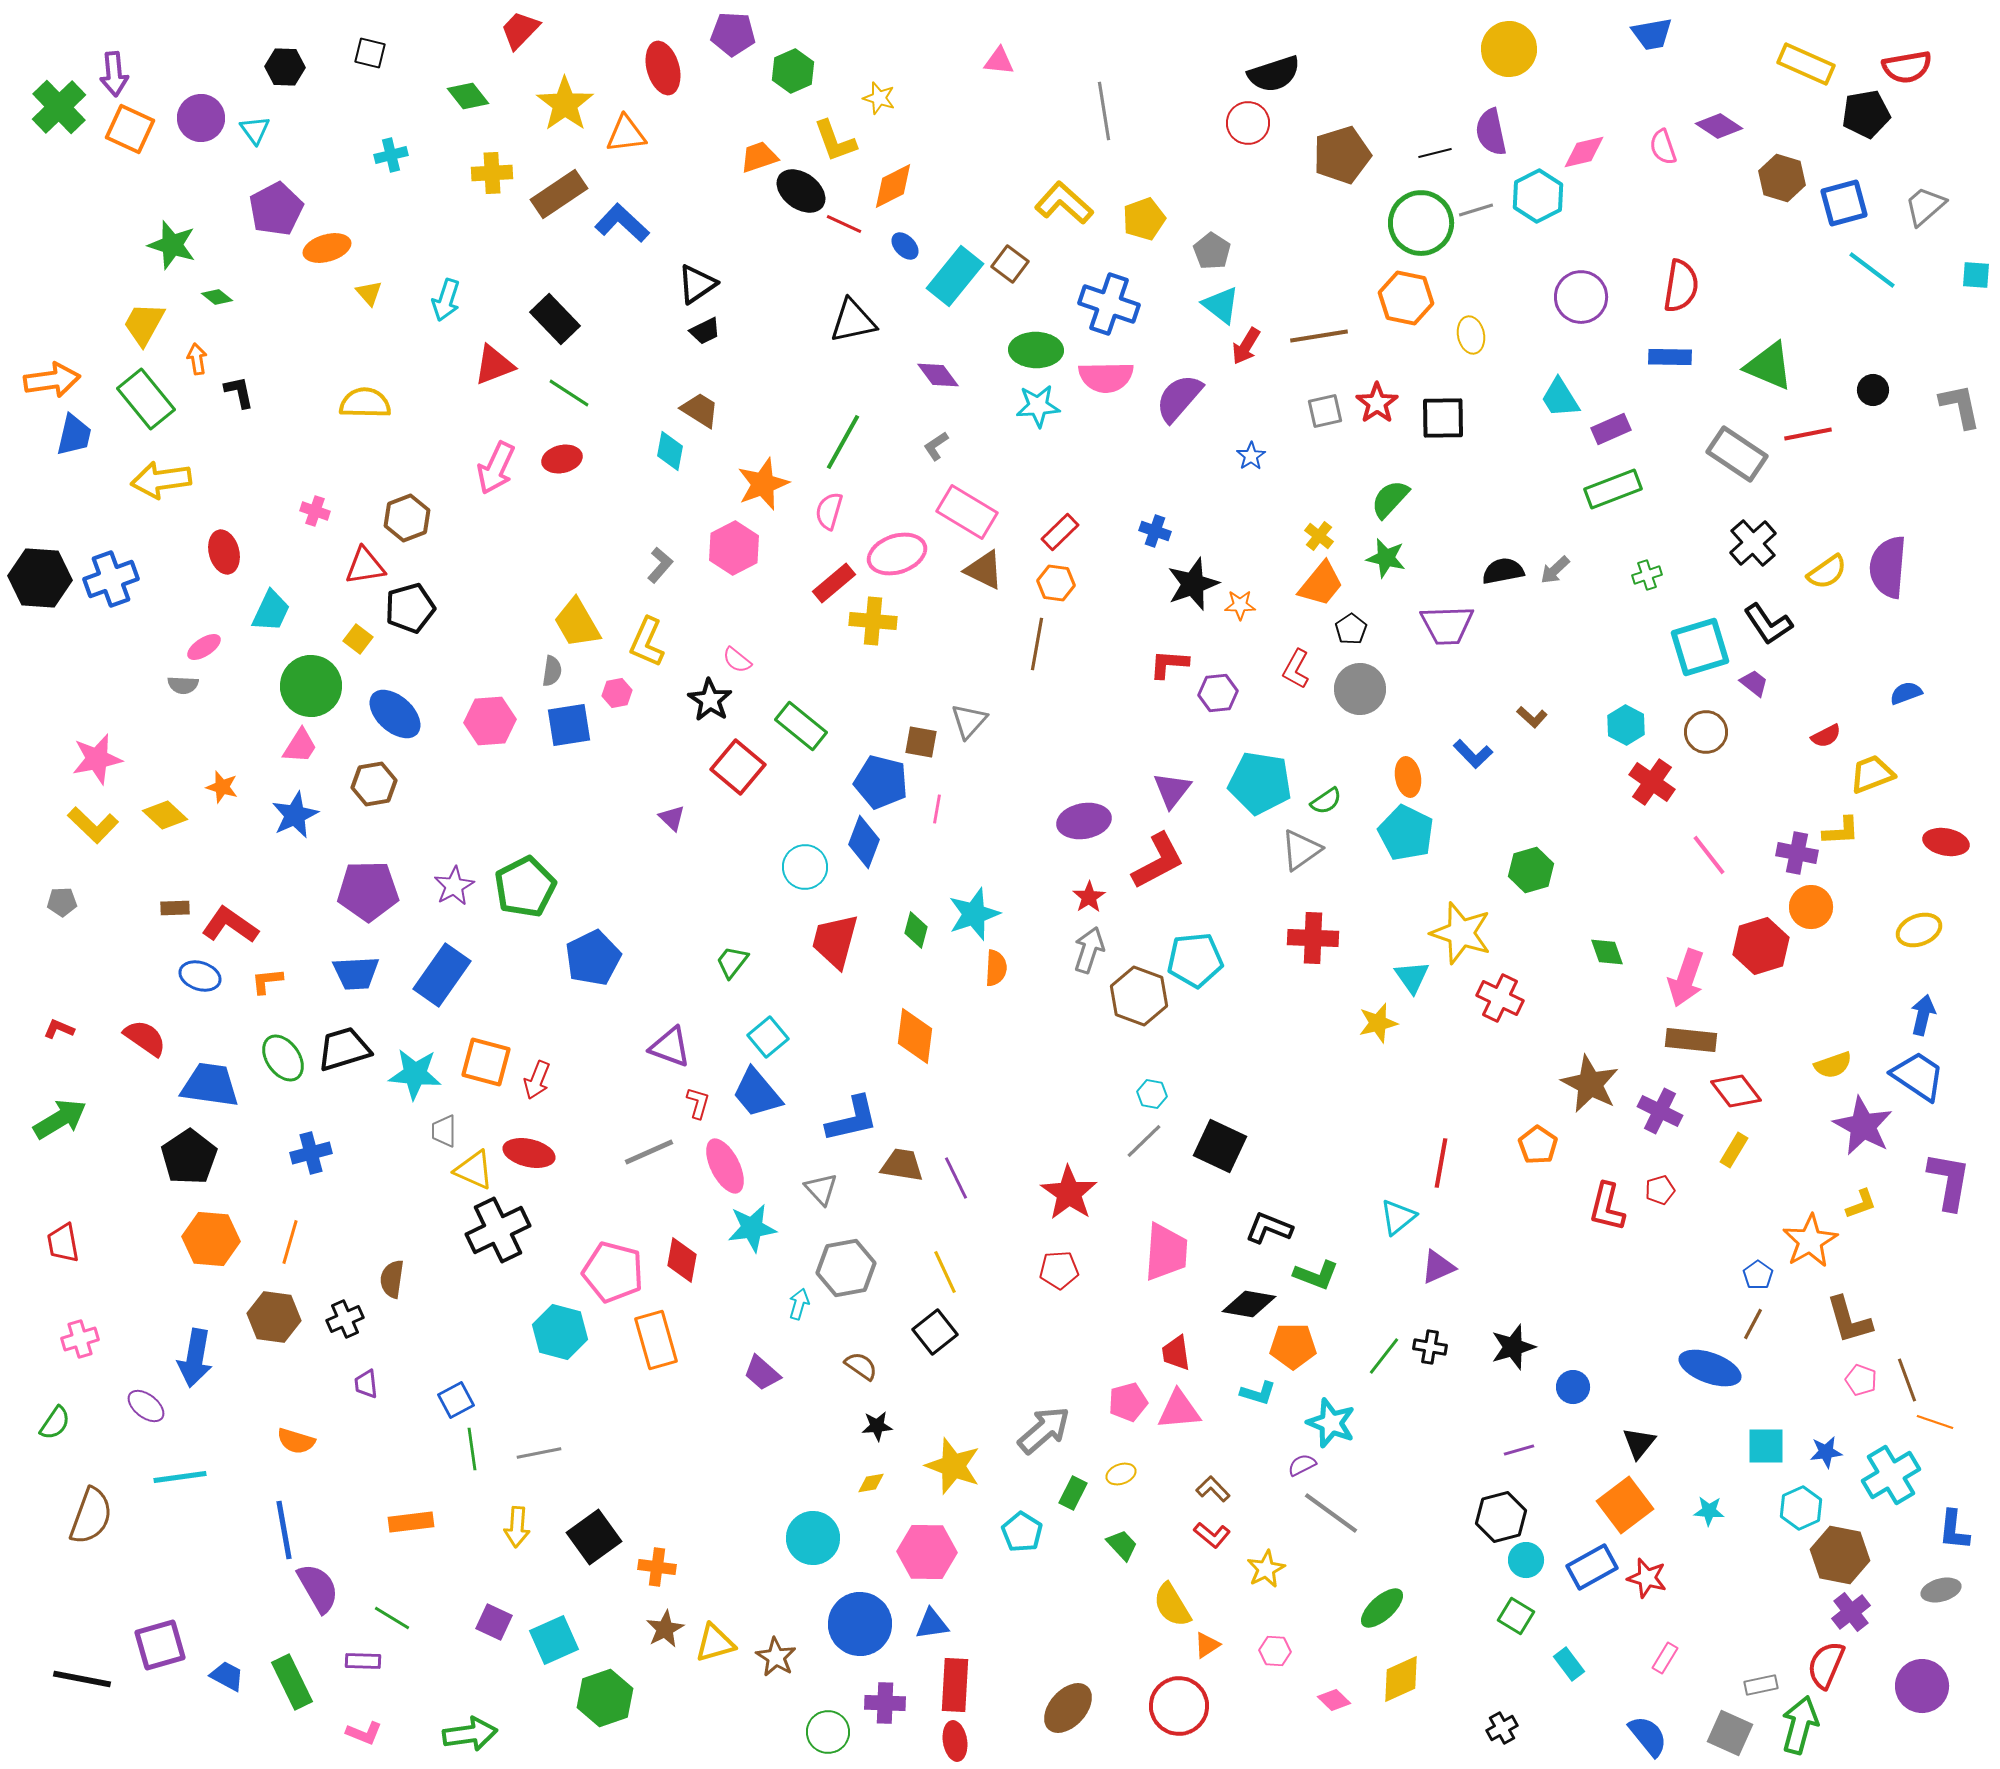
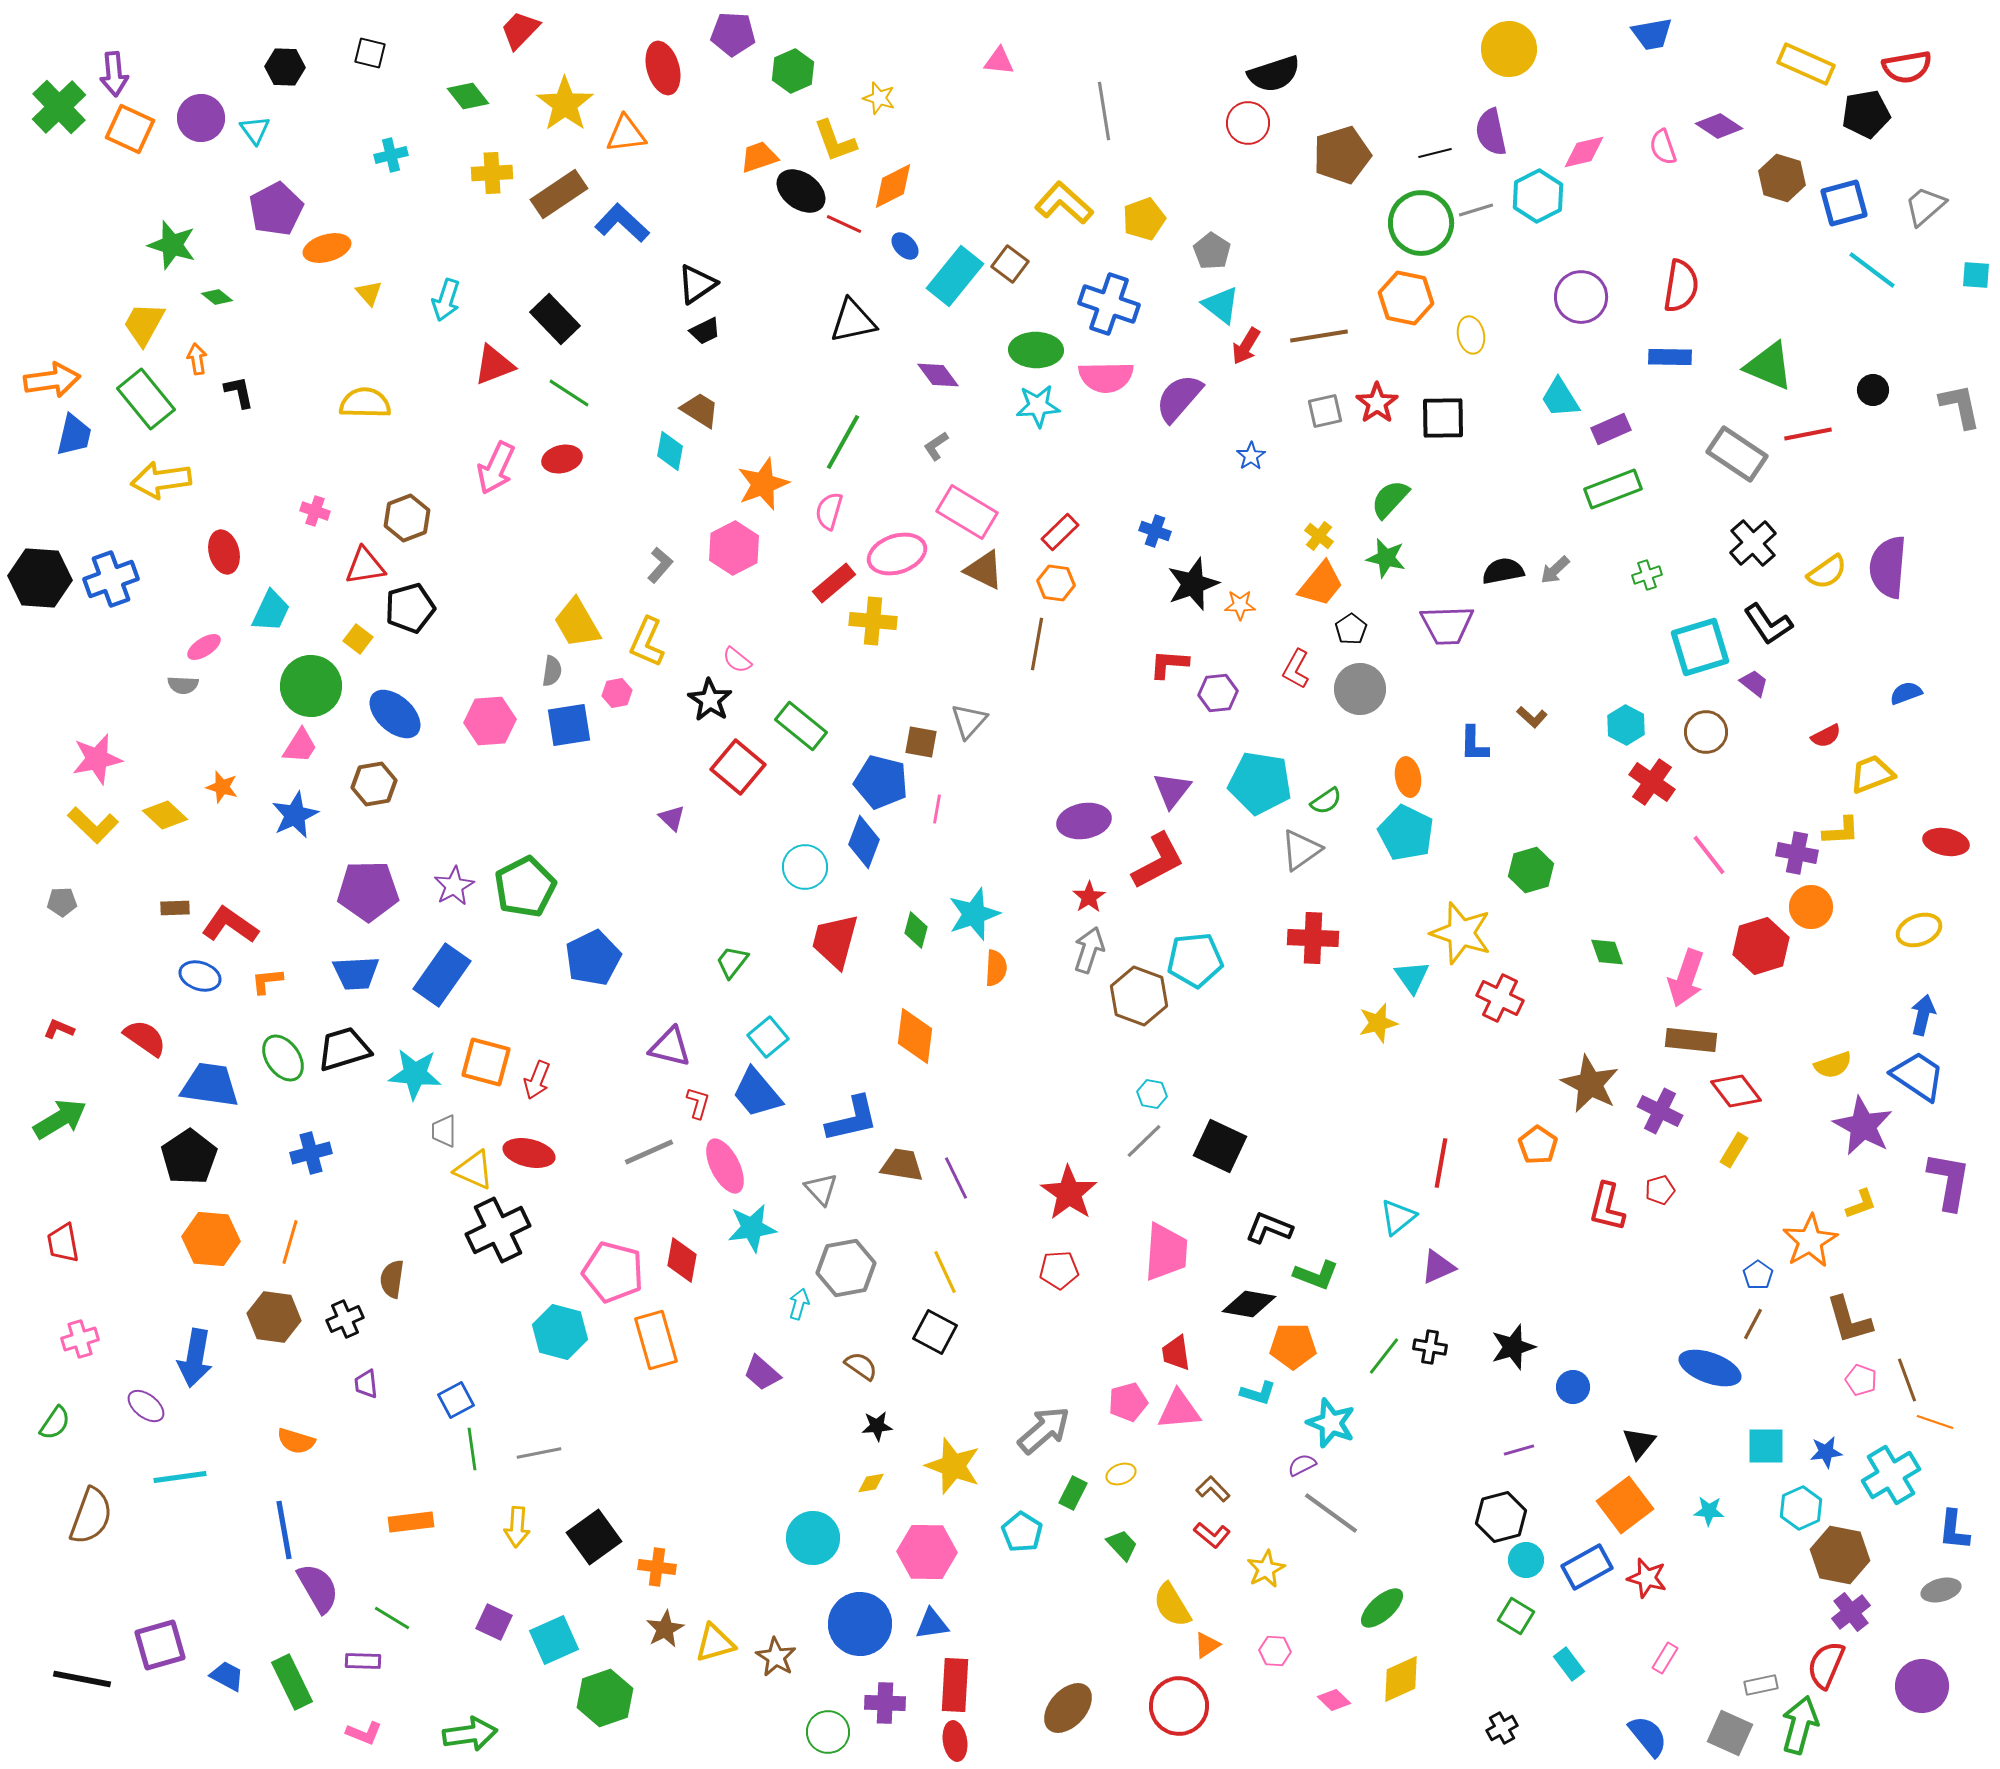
blue L-shape at (1473, 754): moved 1 px right, 10 px up; rotated 45 degrees clockwise
purple triangle at (670, 1047): rotated 6 degrees counterclockwise
black square at (935, 1332): rotated 24 degrees counterclockwise
blue rectangle at (1592, 1567): moved 5 px left
